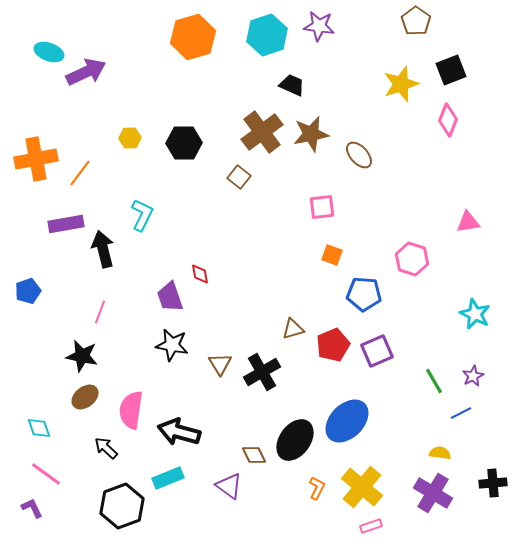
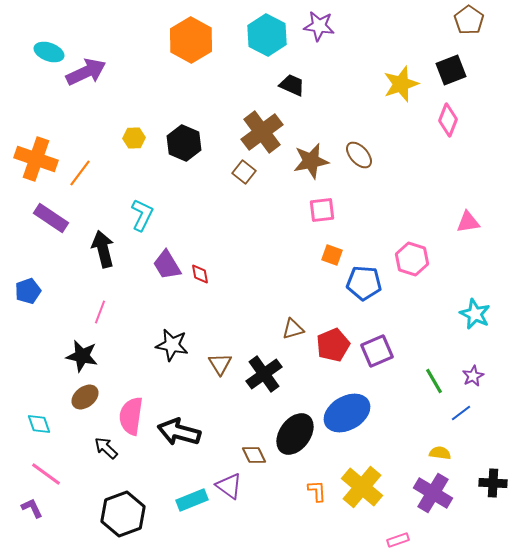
brown pentagon at (416, 21): moved 53 px right, 1 px up
cyan hexagon at (267, 35): rotated 15 degrees counterclockwise
orange hexagon at (193, 37): moved 2 px left, 3 px down; rotated 15 degrees counterclockwise
brown star at (311, 134): moved 27 px down
yellow hexagon at (130, 138): moved 4 px right
black hexagon at (184, 143): rotated 24 degrees clockwise
orange cross at (36, 159): rotated 30 degrees clockwise
brown square at (239, 177): moved 5 px right, 5 px up
pink square at (322, 207): moved 3 px down
purple rectangle at (66, 224): moved 15 px left, 6 px up; rotated 44 degrees clockwise
blue pentagon at (364, 294): moved 11 px up
purple trapezoid at (170, 297): moved 3 px left, 32 px up; rotated 12 degrees counterclockwise
black cross at (262, 372): moved 2 px right, 2 px down; rotated 6 degrees counterclockwise
pink semicircle at (131, 410): moved 6 px down
blue line at (461, 413): rotated 10 degrees counterclockwise
blue ellipse at (347, 421): moved 8 px up; rotated 15 degrees clockwise
cyan diamond at (39, 428): moved 4 px up
black ellipse at (295, 440): moved 6 px up
cyan rectangle at (168, 478): moved 24 px right, 22 px down
black cross at (493, 483): rotated 8 degrees clockwise
orange L-shape at (317, 488): moved 3 px down; rotated 30 degrees counterclockwise
black hexagon at (122, 506): moved 1 px right, 8 px down
pink rectangle at (371, 526): moved 27 px right, 14 px down
